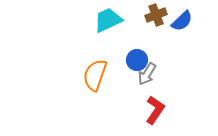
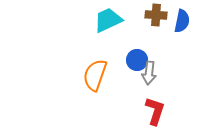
brown cross: rotated 25 degrees clockwise
blue semicircle: rotated 35 degrees counterclockwise
gray arrow: moved 2 px right, 1 px up; rotated 25 degrees counterclockwise
red L-shape: moved 1 px down; rotated 16 degrees counterclockwise
